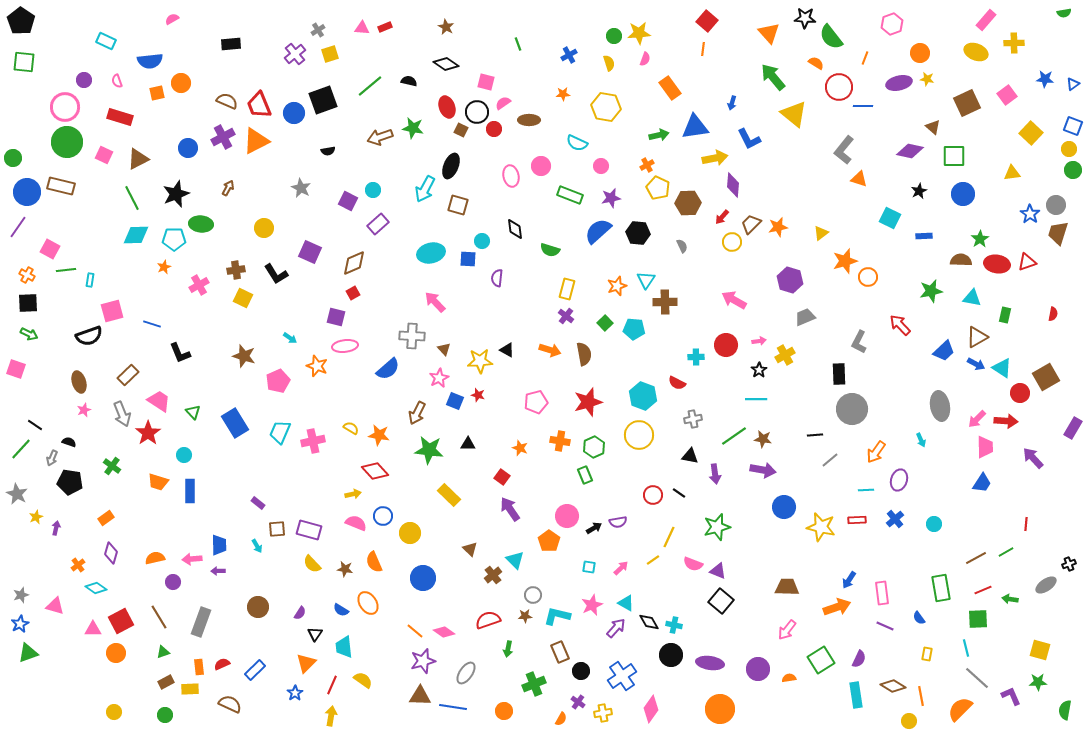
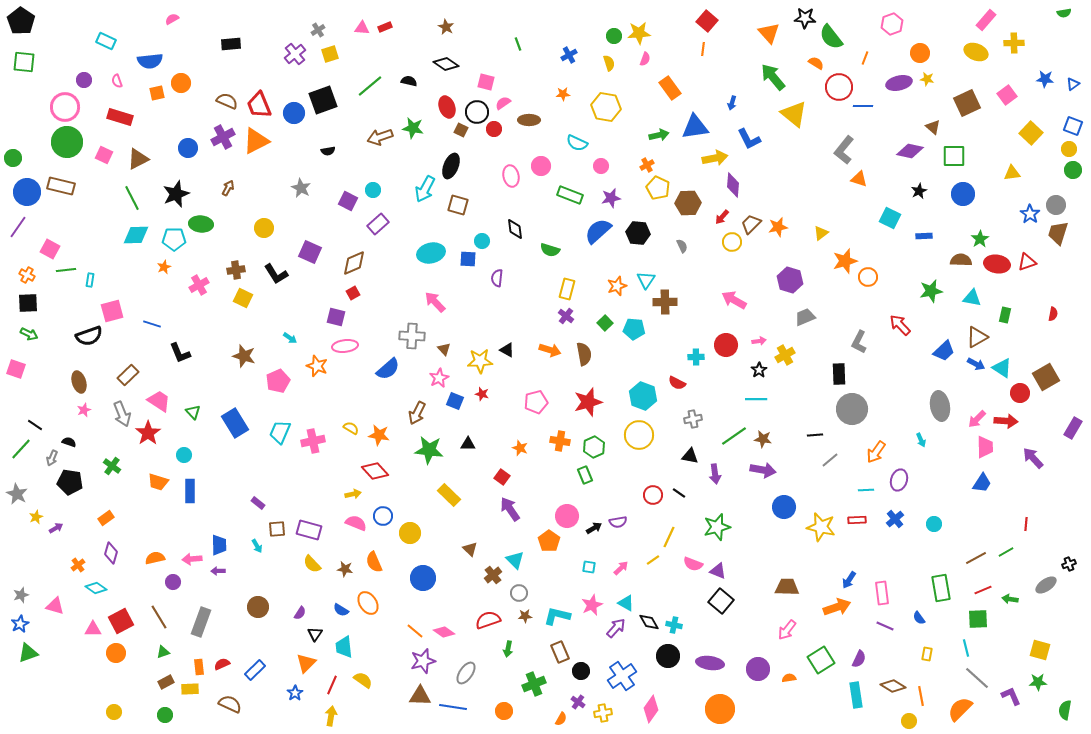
red star at (478, 395): moved 4 px right, 1 px up
purple arrow at (56, 528): rotated 48 degrees clockwise
gray circle at (533, 595): moved 14 px left, 2 px up
black circle at (671, 655): moved 3 px left, 1 px down
